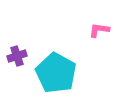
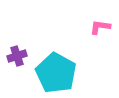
pink L-shape: moved 1 px right, 3 px up
